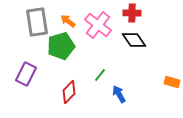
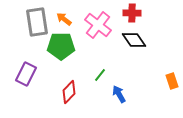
orange arrow: moved 4 px left, 2 px up
green pentagon: rotated 16 degrees clockwise
orange rectangle: moved 1 px up; rotated 56 degrees clockwise
